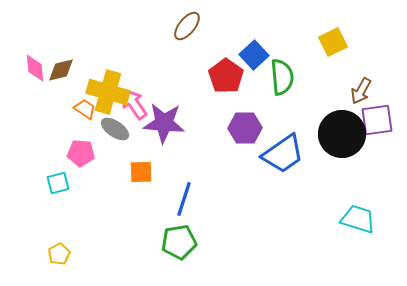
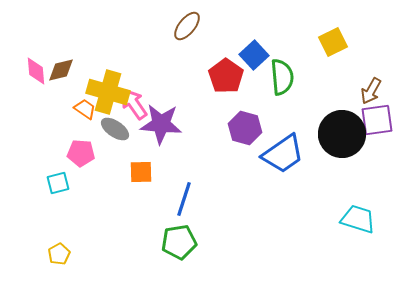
pink diamond: moved 1 px right, 3 px down
brown arrow: moved 10 px right
purple star: moved 3 px left, 1 px down
purple hexagon: rotated 16 degrees clockwise
